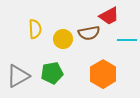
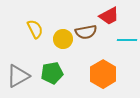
yellow semicircle: rotated 24 degrees counterclockwise
brown semicircle: moved 3 px left, 1 px up
